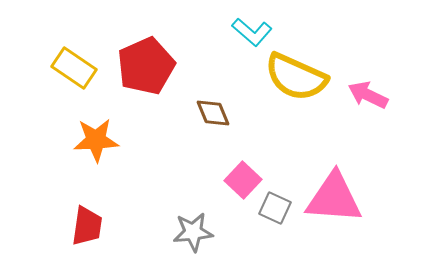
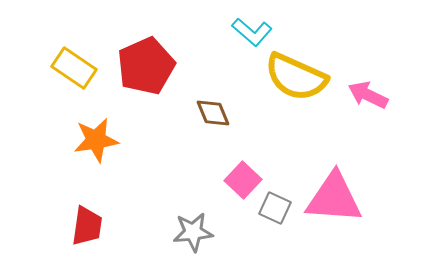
orange star: rotated 6 degrees counterclockwise
